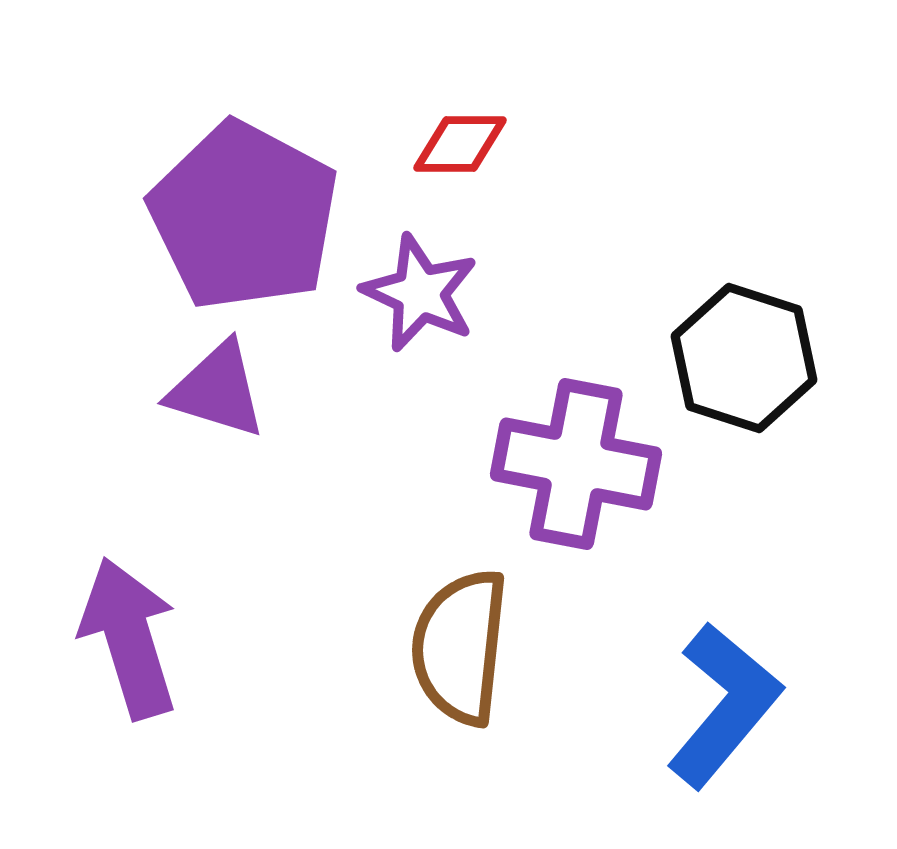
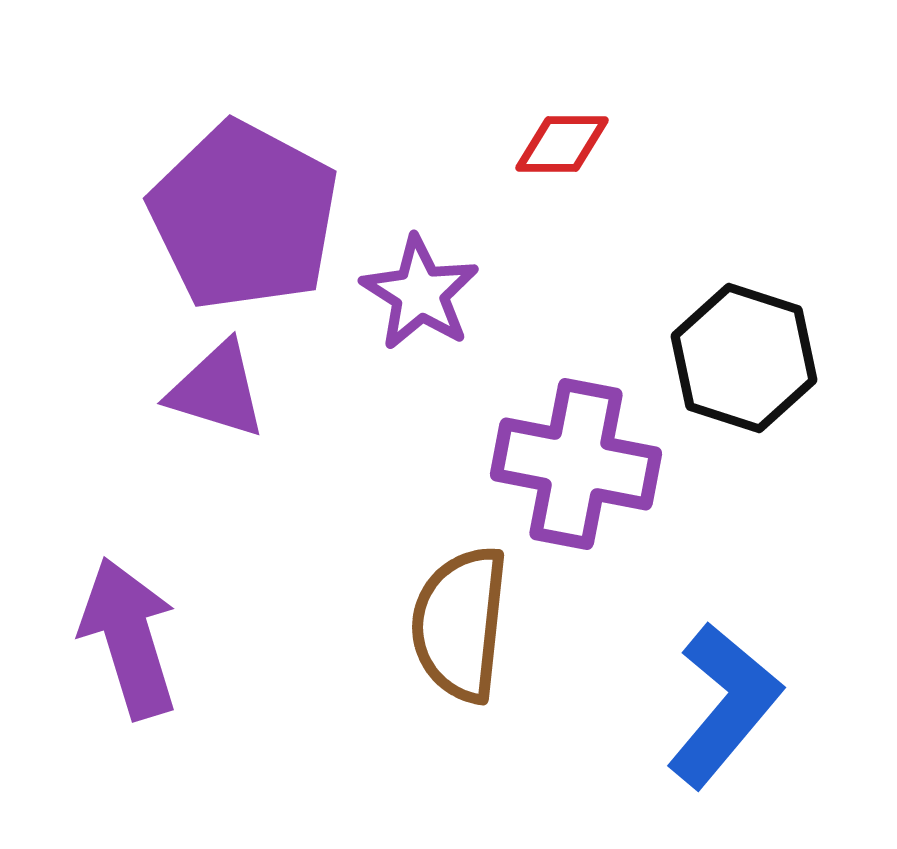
red diamond: moved 102 px right
purple star: rotated 7 degrees clockwise
brown semicircle: moved 23 px up
